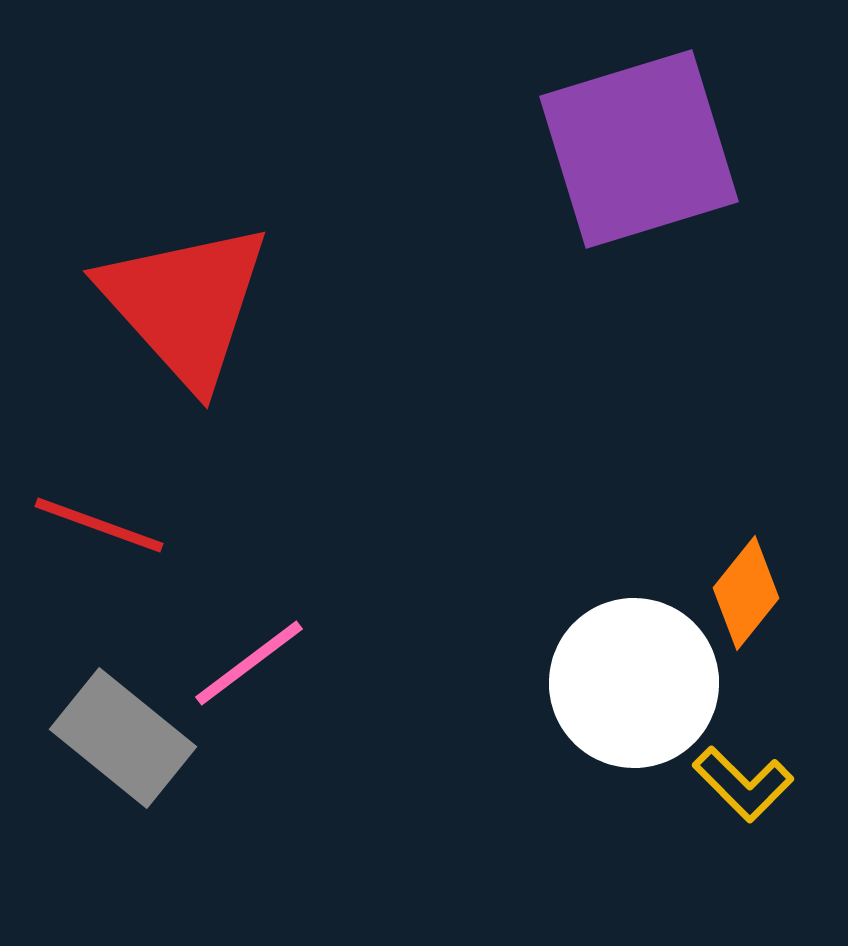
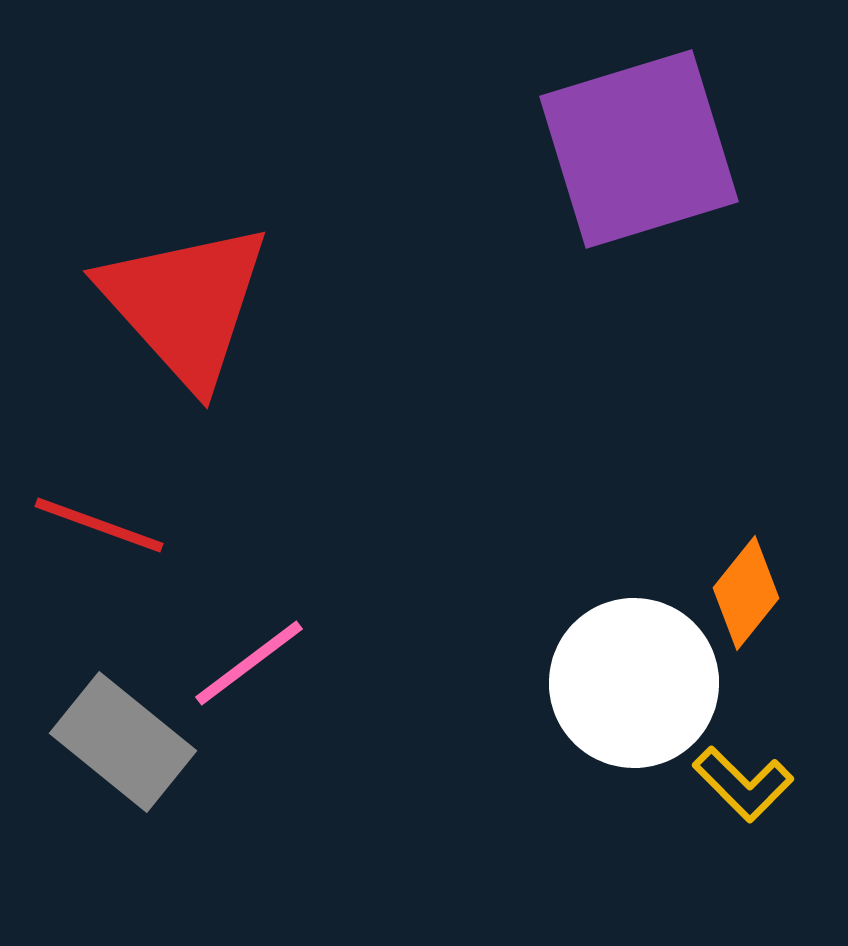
gray rectangle: moved 4 px down
